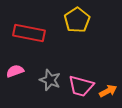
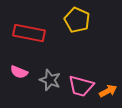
yellow pentagon: rotated 15 degrees counterclockwise
pink semicircle: moved 4 px right, 1 px down; rotated 138 degrees counterclockwise
